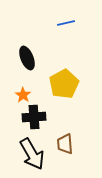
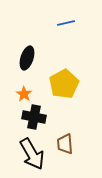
black ellipse: rotated 40 degrees clockwise
orange star: moved 1 px right, 1 px up
black cross: rotated 15 degrees clockwise
